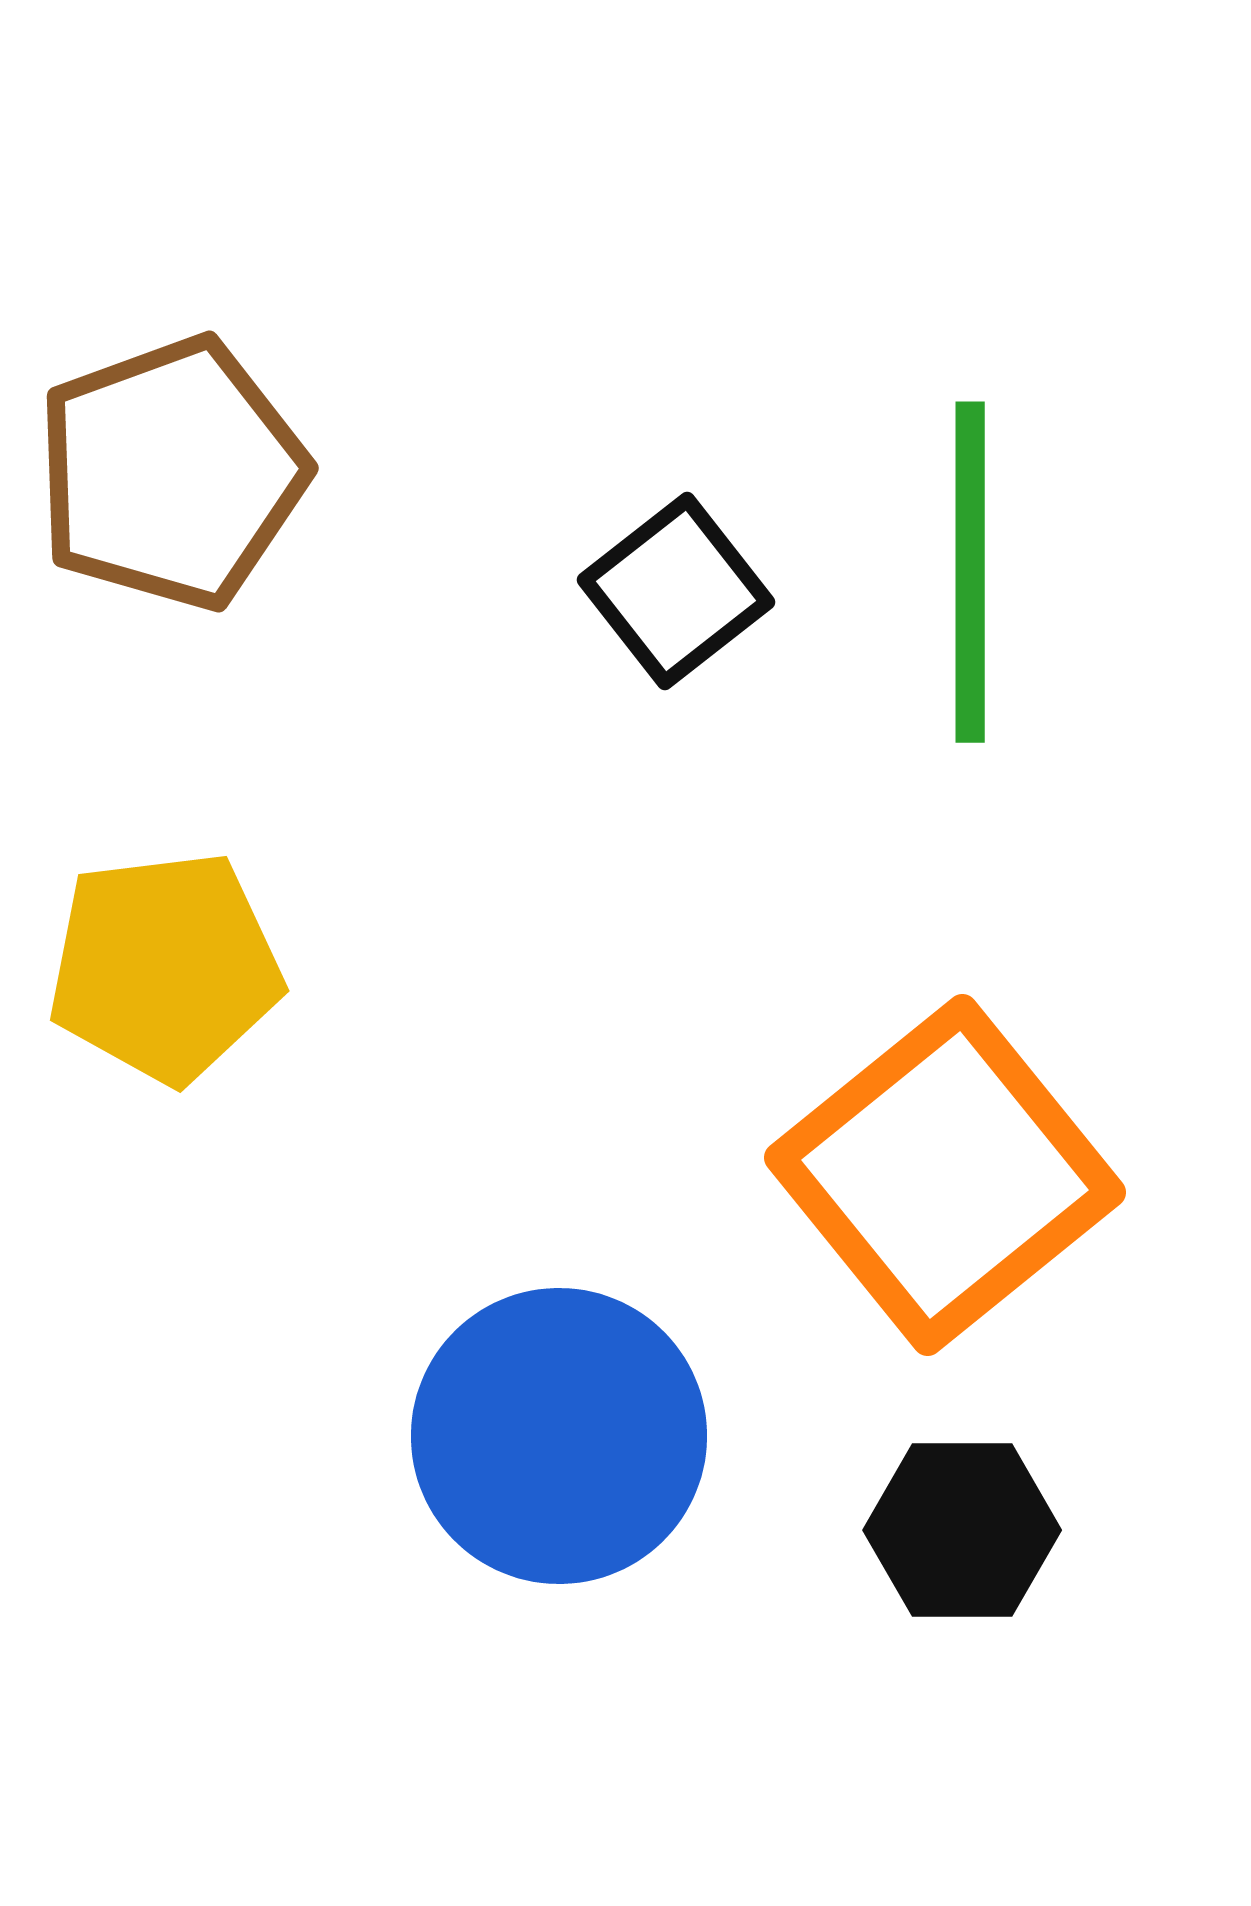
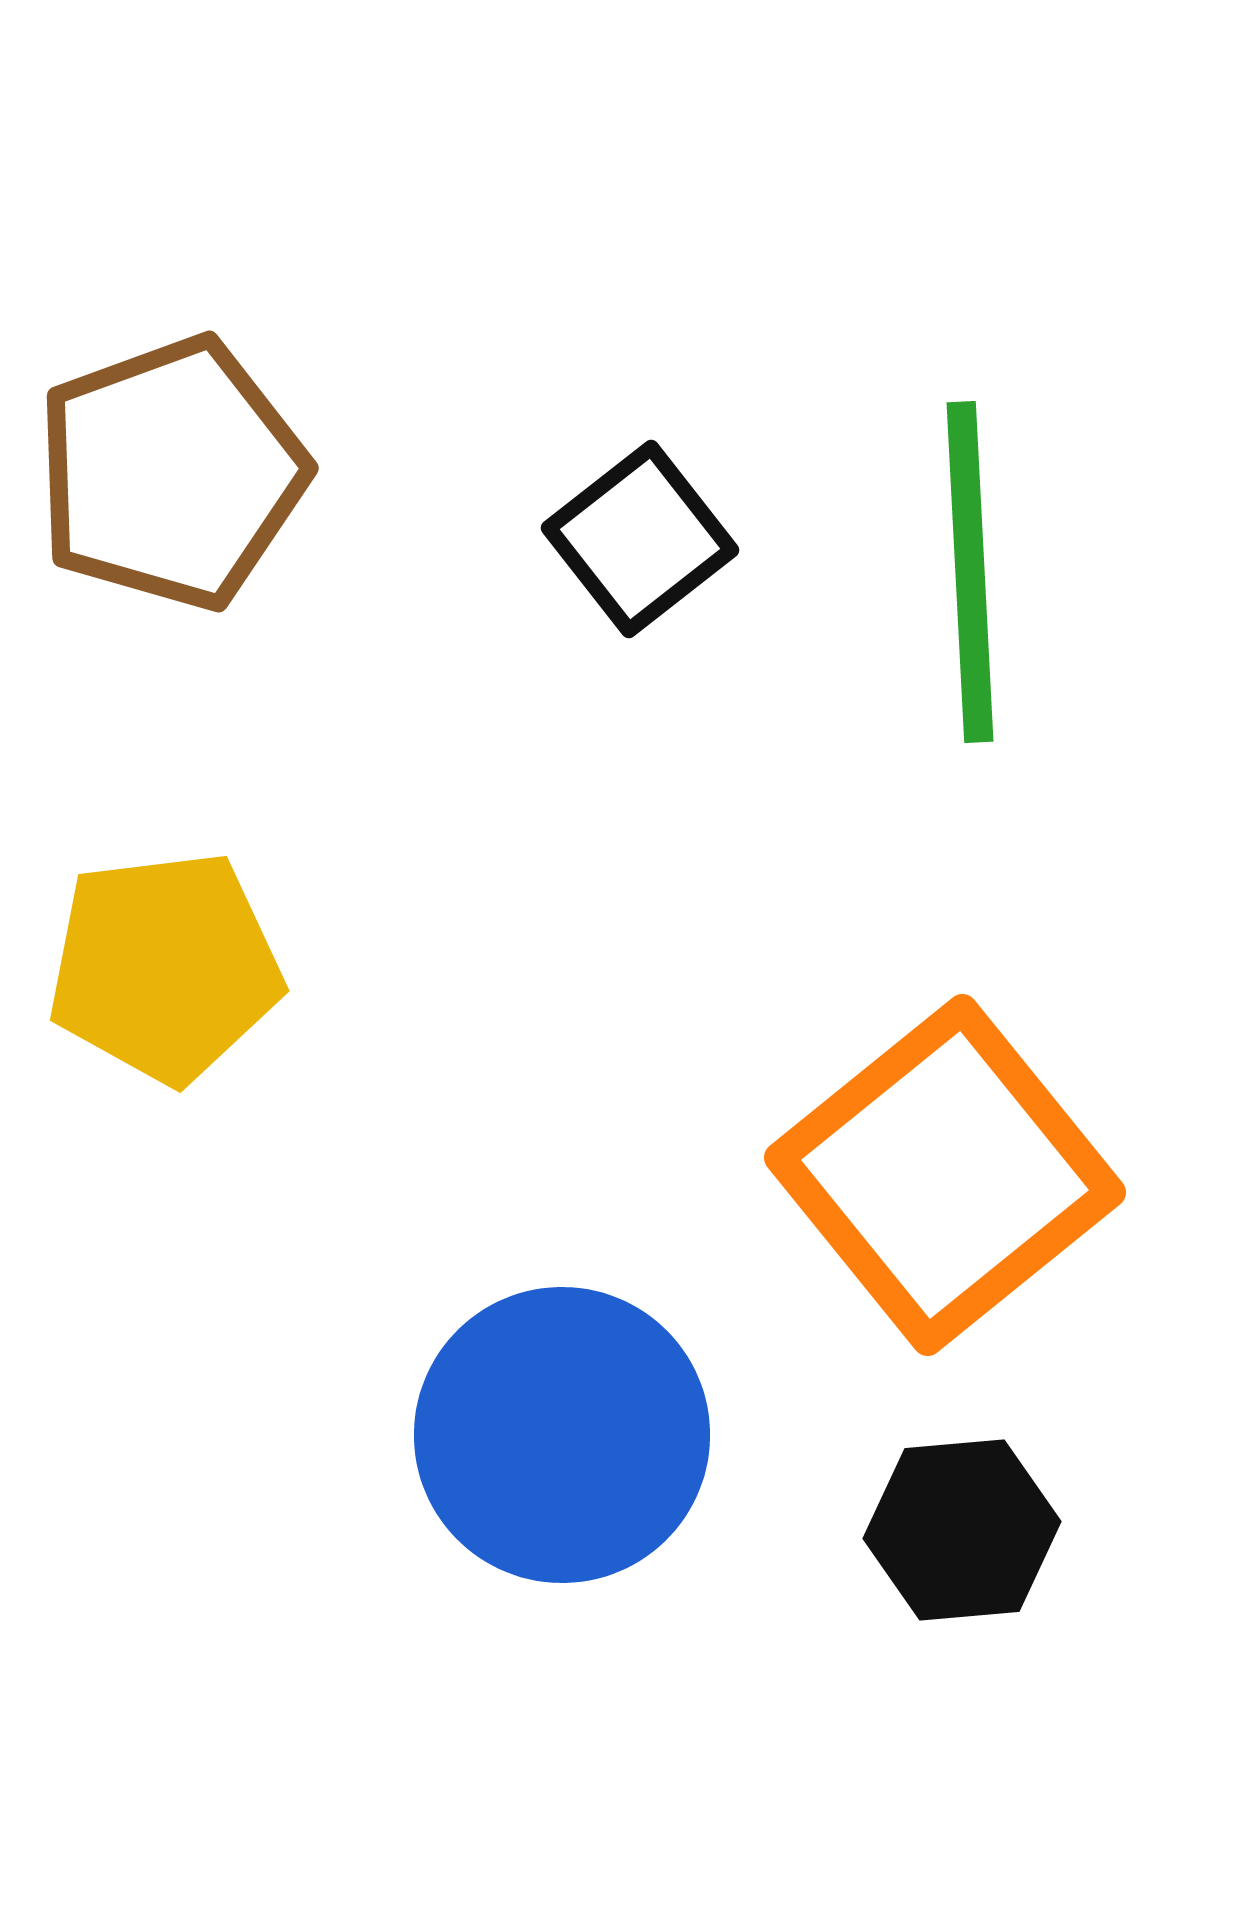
green line: rotated 3 degrees counterclockwise
black square: moved 36 px left, 52 px up
blue circle: moved 3 px right, 1 px up
black hexagon: rotated 5 degrees counterclockwise
